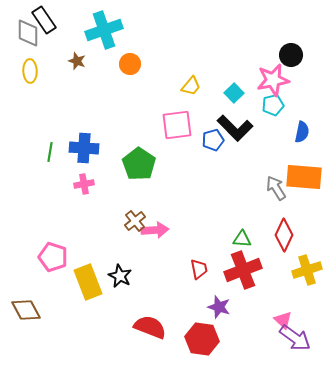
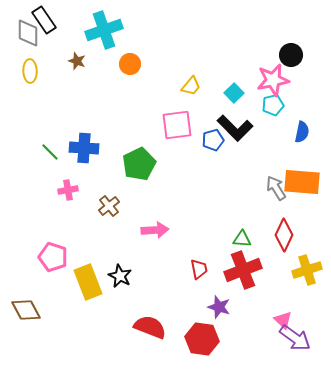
green line: rotated 54 degrees counterclockwise
green pentagon: rotated 12 degrees clockwise
orange rectangle: moved 2 px left, 5 px down
pink cross: moved 16 px left, 6 px down
brown cross: moved 26 px left, 15 px up
